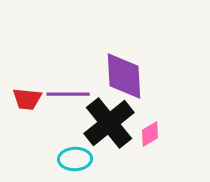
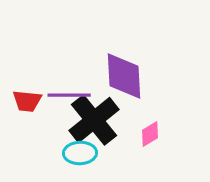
purple line: moved 1 px right, 1 px down
red trapezoid: moved 2 px down
black cross: moved 15 px left, 3 px up
cyan ellipse: moved 5 px right, 6 px up
